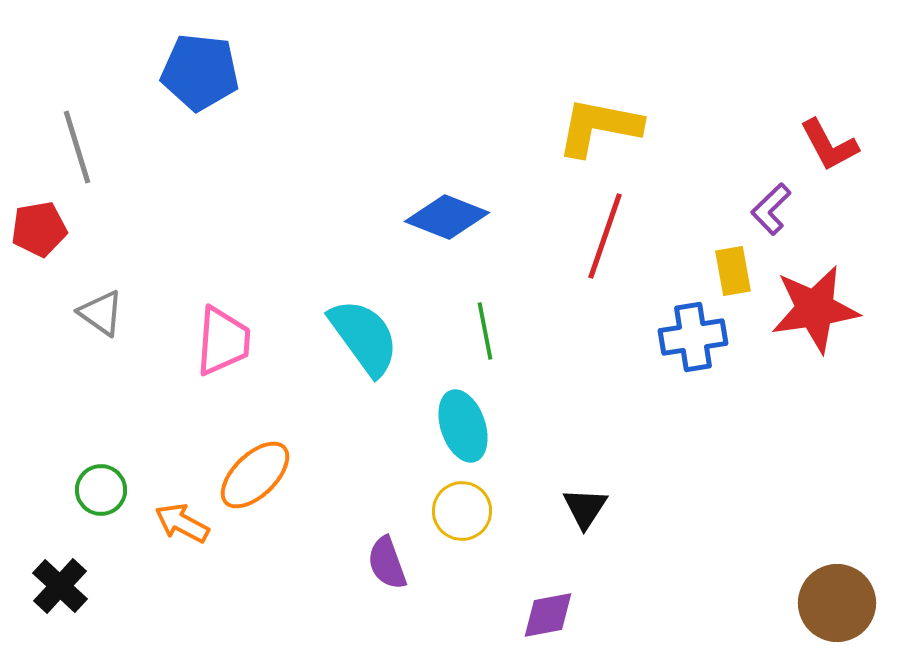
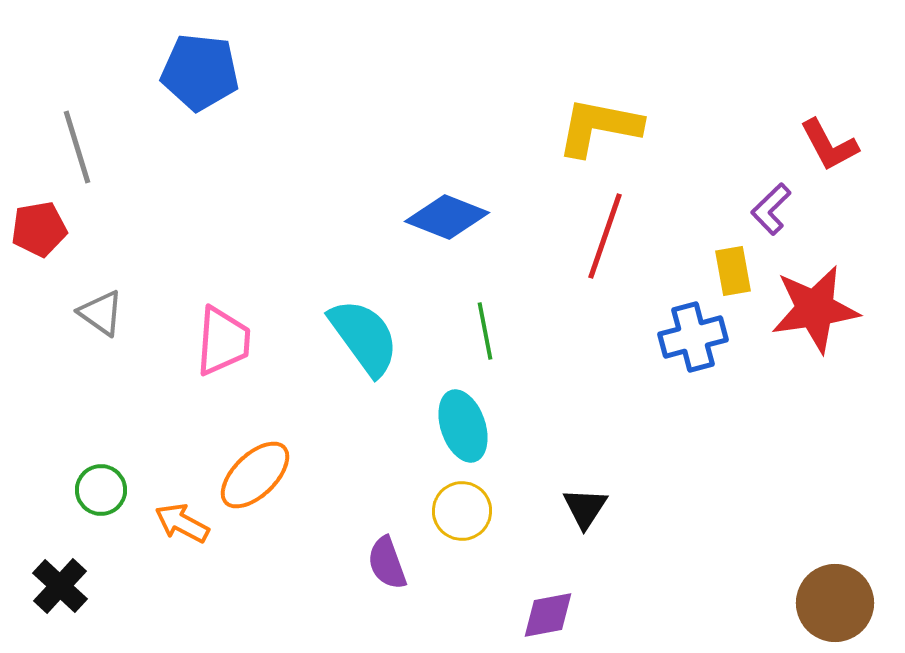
blue cross: rotated 6 degrees counterclockwise
brown circle: moved 2 px left
